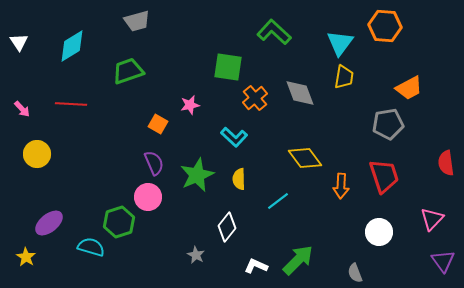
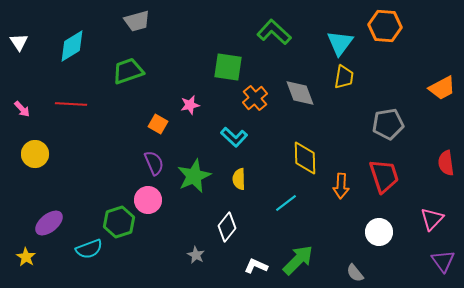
orange trapezoid: moved 33 px right
yellow circle: moved 2 px left
yellow diamond: rotated 36 degrees clockwise
green star: moved 3 px left, 1 px down
pink circle: moved 3 px down
cyan line: moved 8 px right, 2 px down
cyan semicircle: moved 2 px left, 2 px down; rotated 144 degrees clockwise
gray semicircle: rotated 18 degrees counterclockwise
